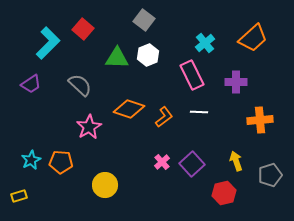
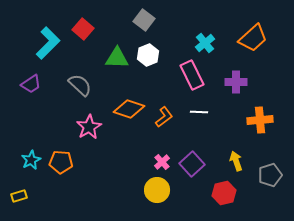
yellow circle: moved 52 px right, 5 px down
